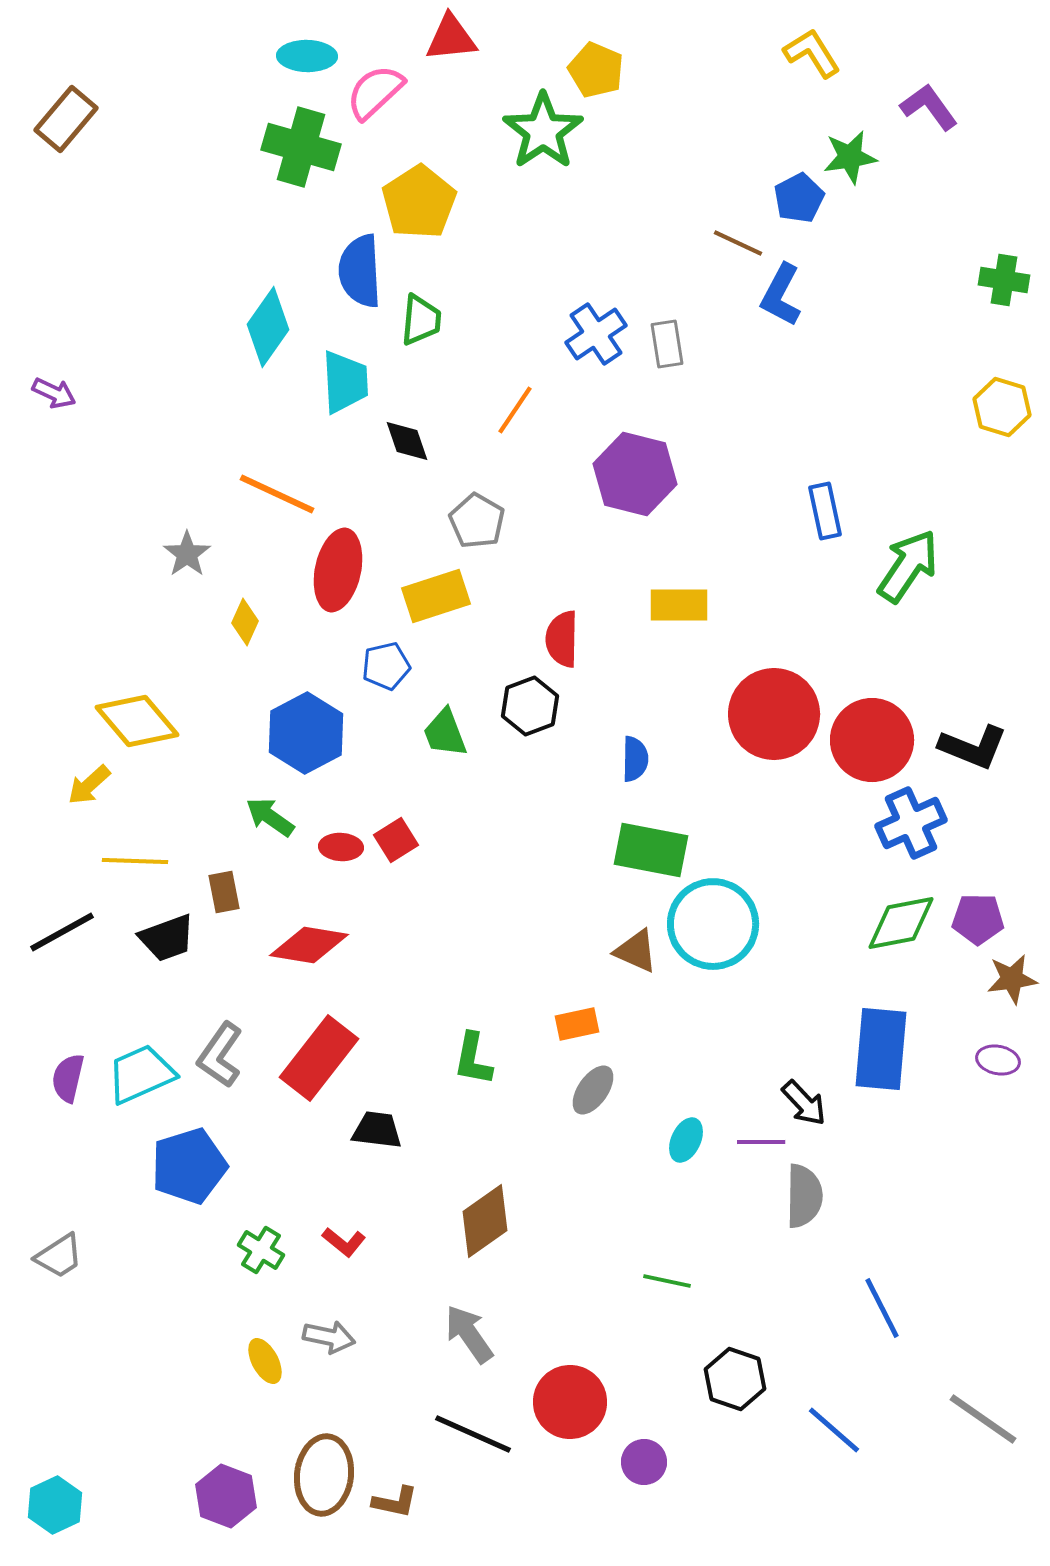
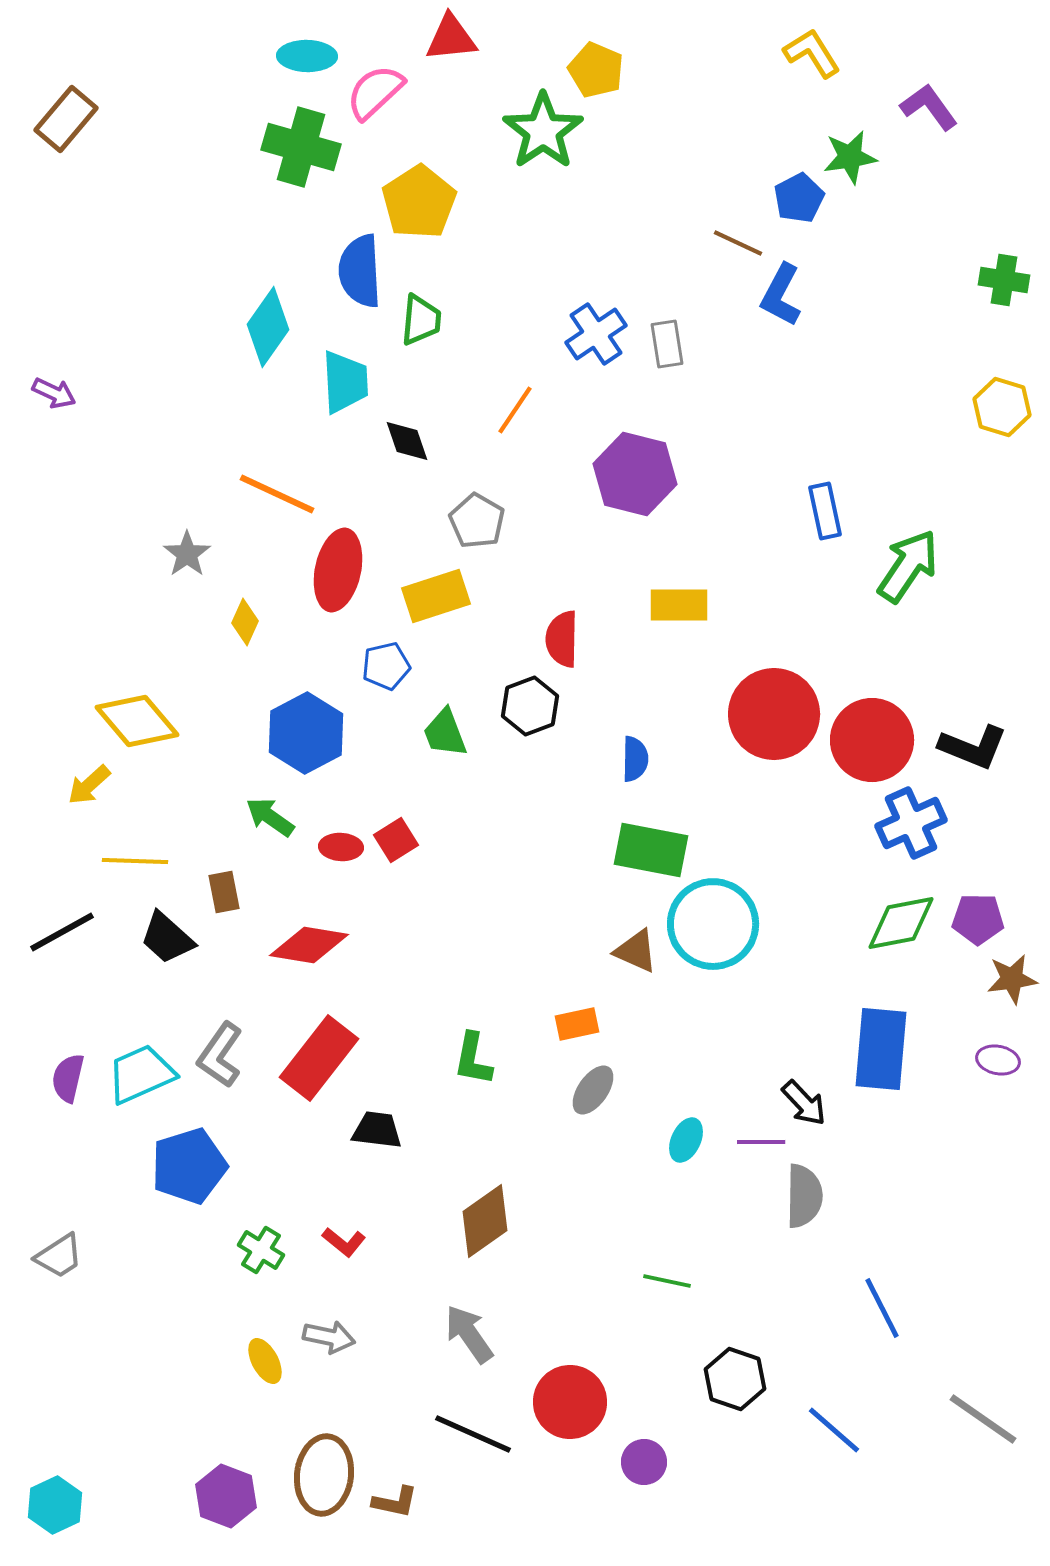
black trapezoid at (167, 938): rotated 62 degrees clockwise
